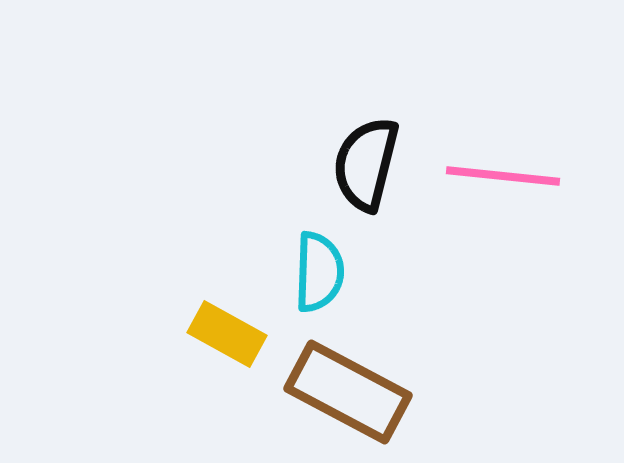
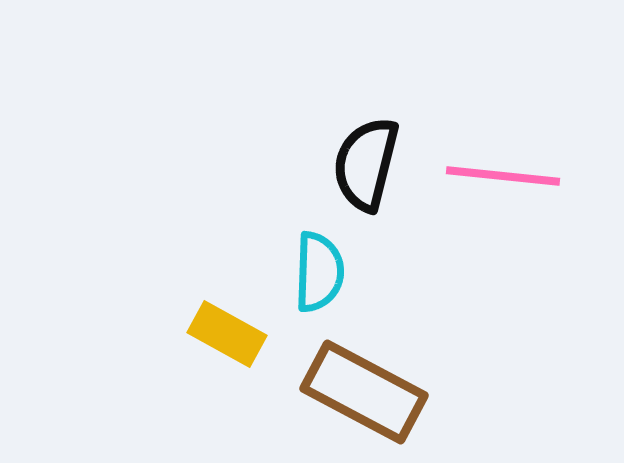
brown rectangle: moved 16 px right
